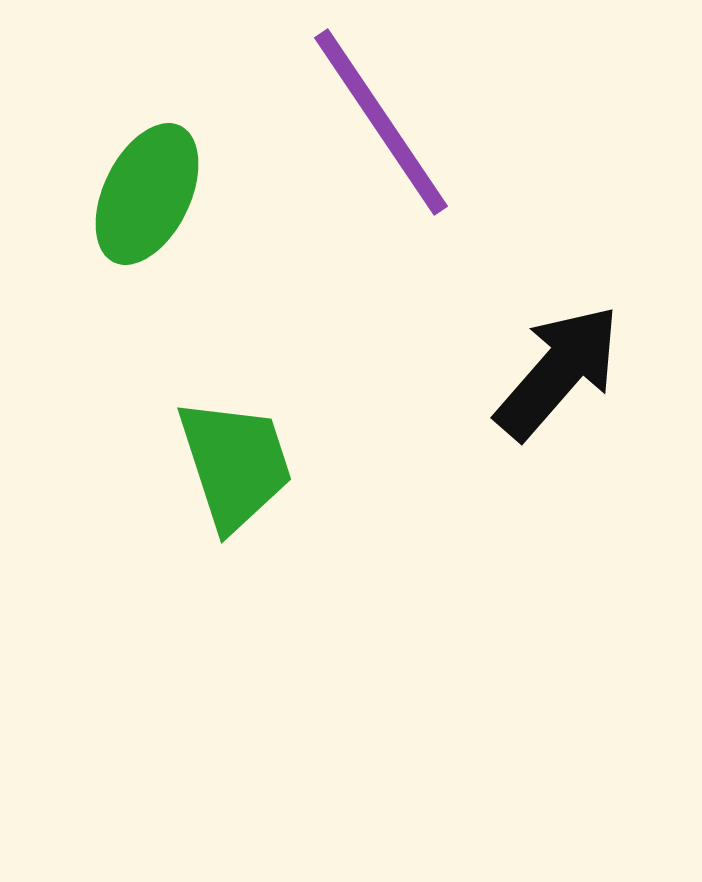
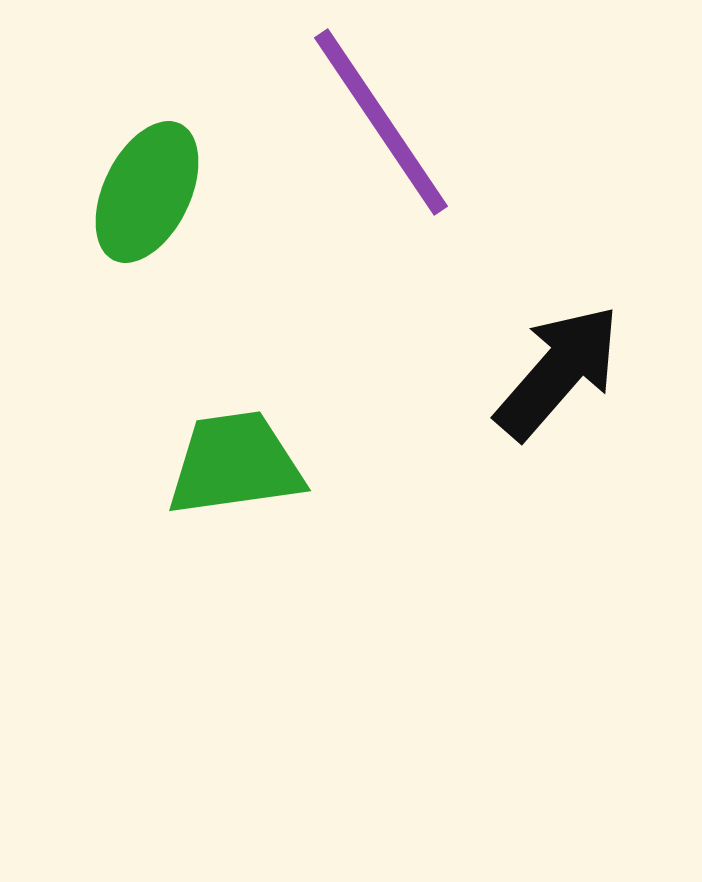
green ellipse: moved 2 px up
green trapezoid: rotated 80 degrees counterclockwise
